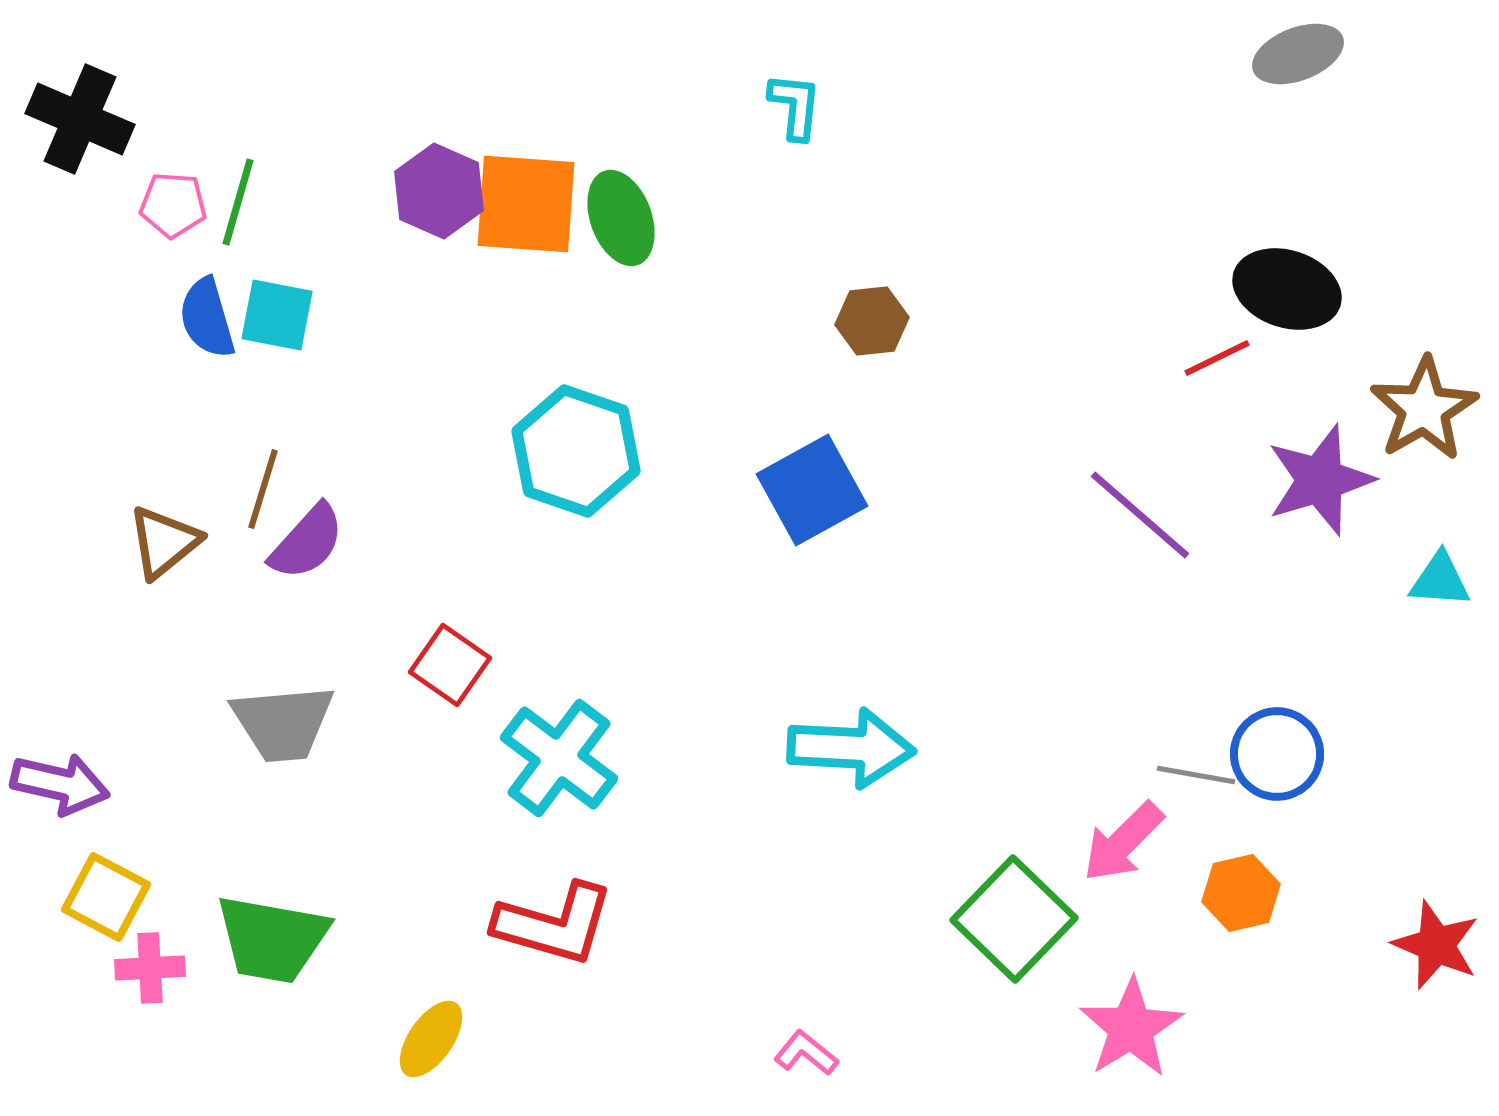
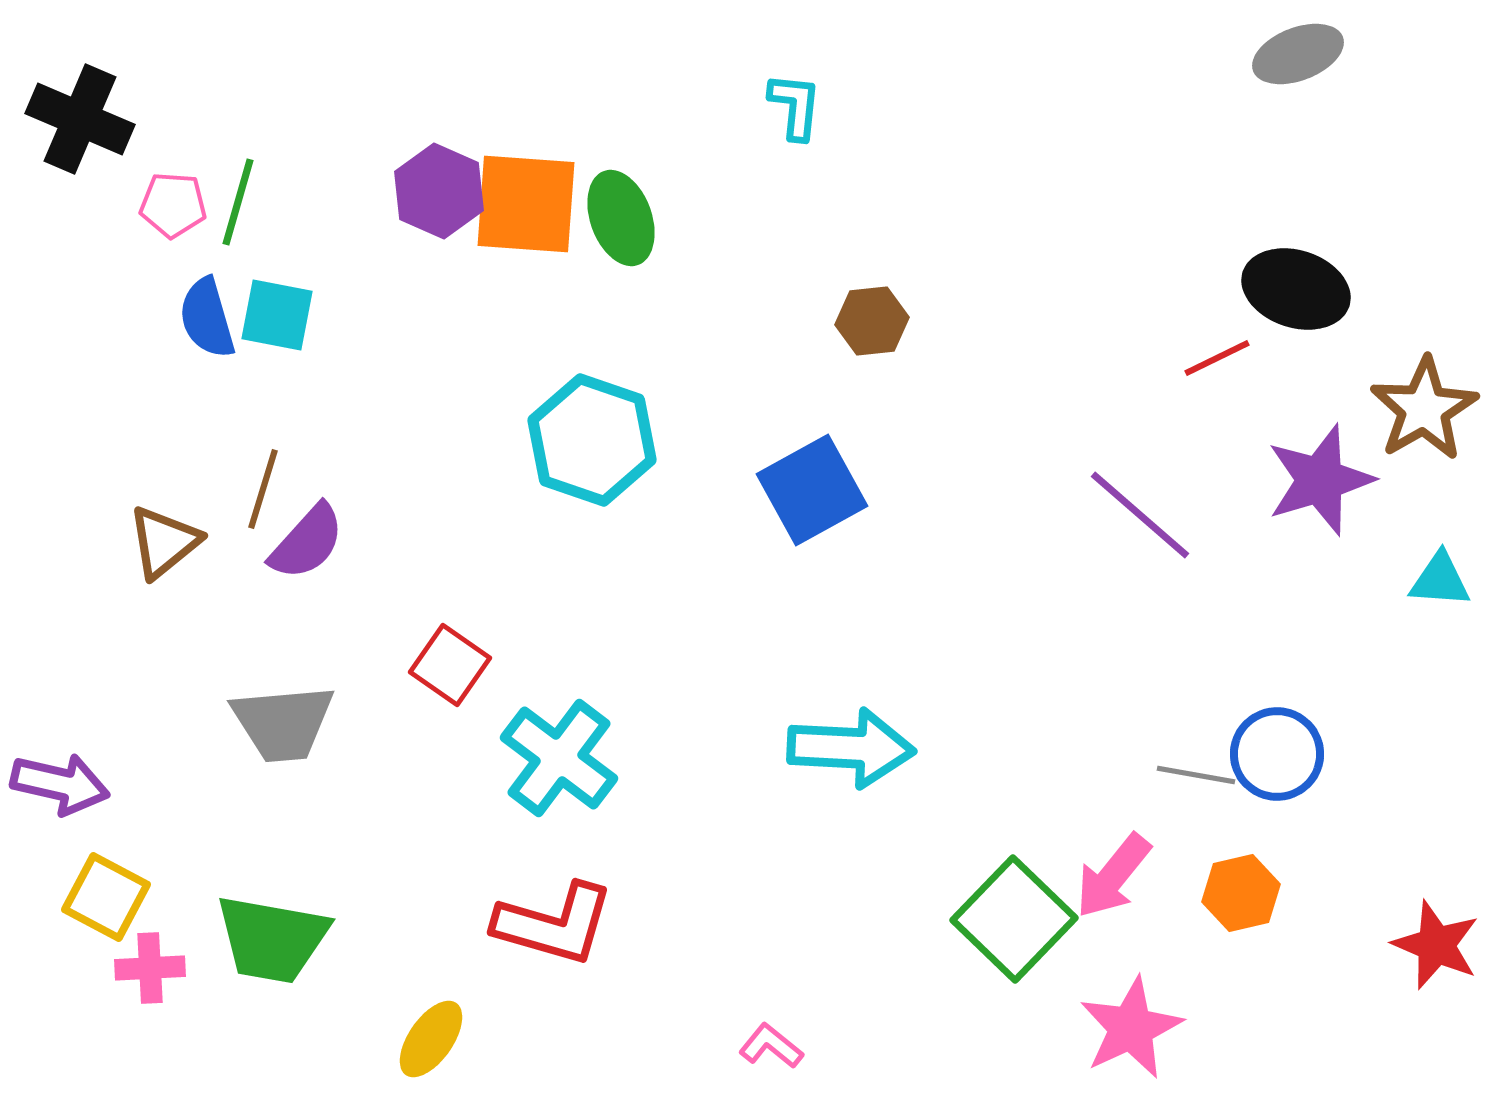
black ellipse: moved 9 px right
cyan hexagon: moved 16 px right, 11 px up
pink arrow: moved 10 px left, 34 px down; rotated 6 degrees counterclockwise
pink star: rotated 6 degrees clockwise
pink L-shape: moved 35 px left, 7 px up
